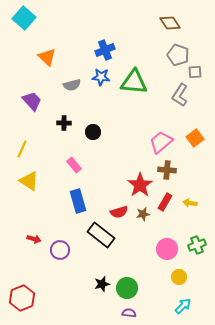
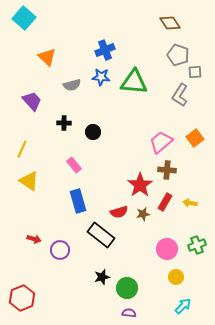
yellow circle: moved 3 px left
black star: moved 7 px up
